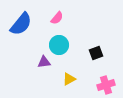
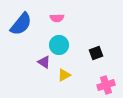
pink semicircle: rotated 48 degrees clockwise
purple triangle: rotated 40 degrees clockwise
yellow triangle: moved 5 px left, 4 px up
